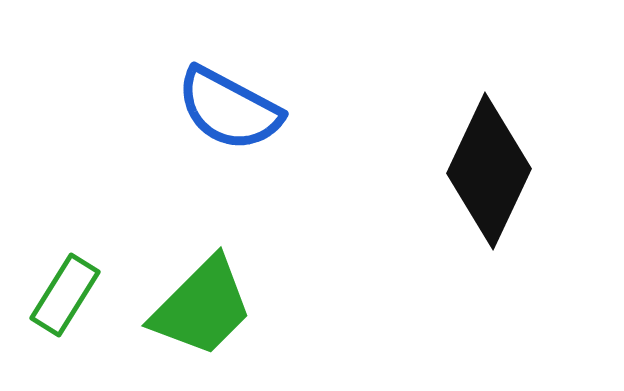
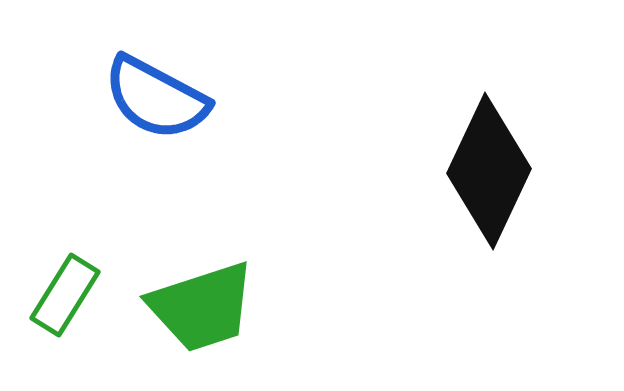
blue semicircle: moved 73 px left, 11 px up
green trapezoid: rotated 27 degrees clockwise
